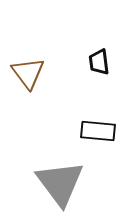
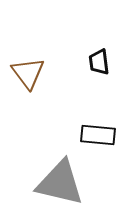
black rectangle: moved 4 px down
gray triangle: rotated 40 degrees counterclockwise
